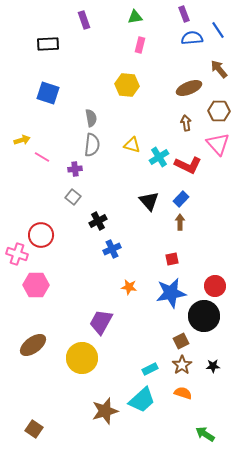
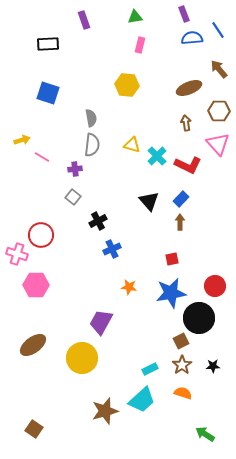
cyan cross at (159, 157): moved 2 px left, 1 px up; rotated 12 degrees counterclockwise
black circle at (204, 316): moved 5 px left, 2 px down
